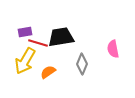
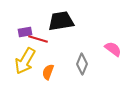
black trapezoid: moved 16 px up
red line: moved 4 px up
pink semicircle: rotated 138 degrees clockwise
orange semicircle: rotated 35 degrees counterclockwise
